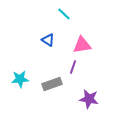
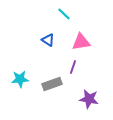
pink triangle: moved 1 px left, 3 px up
